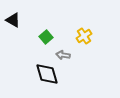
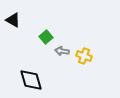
yellow cross: moved 20 px down; rotated 35 degrees counterclockwise
gray arrow: moved 1 px left, 4 px up
black diamond: moved 16 px left, 6 px down
